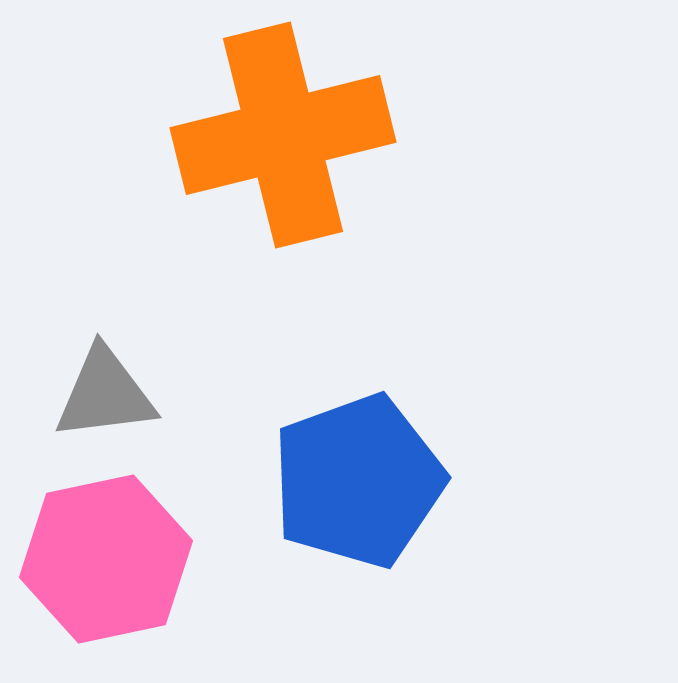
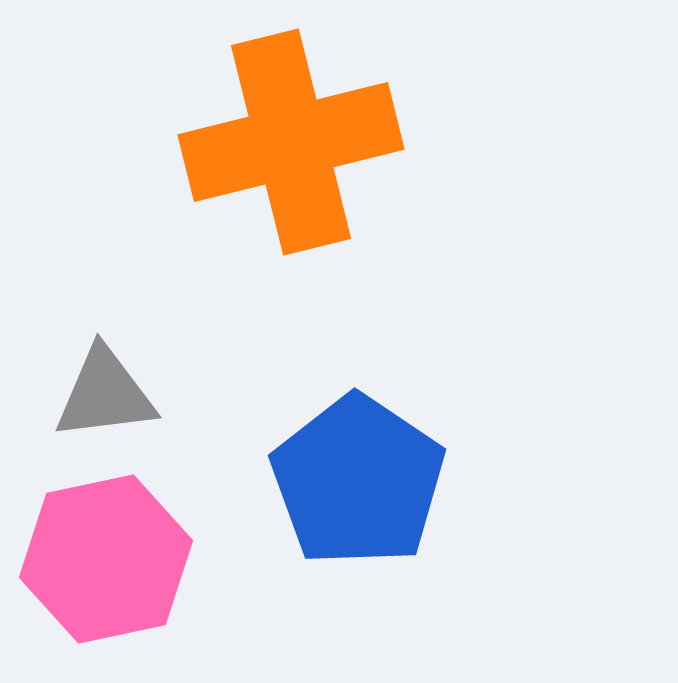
orange cross: moved 8 px right, 7 px down
blue pentagon: rotated 18 degrees counterclockwise
